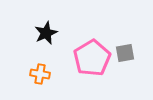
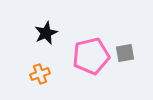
pink pentagon: moved 1 px left, 2 px up; rotated 18 degrees clockwise
orange cross: rotated 30 degrees counterclockwise
